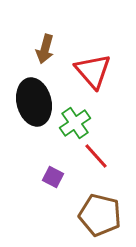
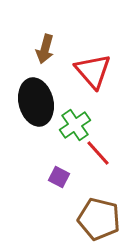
black ellipse: moved 2 px right
green cross: moved 2 px down
red line: moved 2 px right, 3 px up
purple square: moved 6 px right
brown pentagon: moved 1 px left, 4 px down
